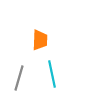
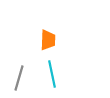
orange trapezoid: moved 8 px right
